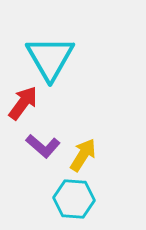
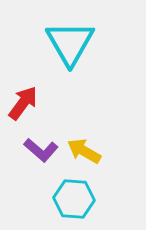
cyan triangle: moved 20 px right, 15 px up
purple L-shape: moved 2 px left, 4 px down
yellow arrow: moved 1 px right, 4 px up; rotated 92 degrees counterclockwise
